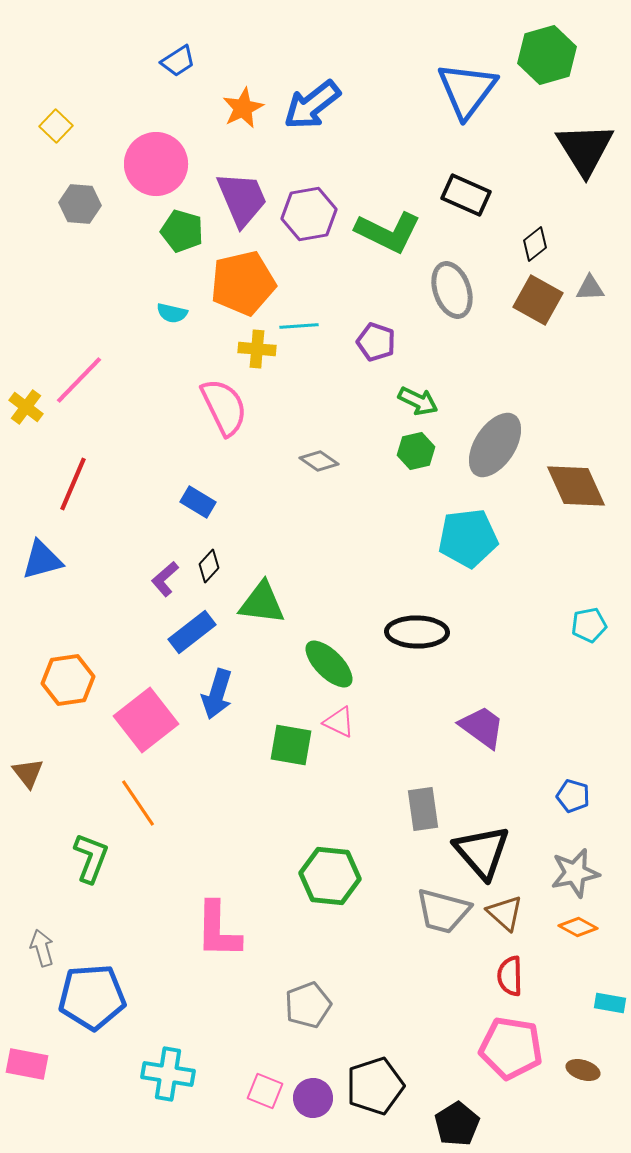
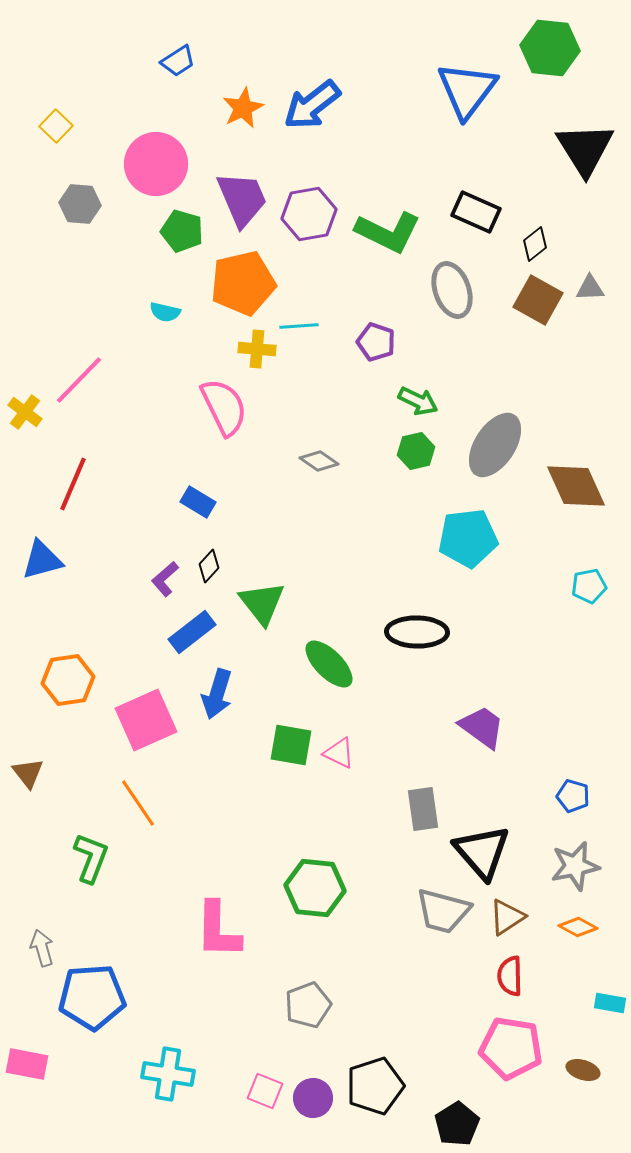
green hexagon at (547, 55): moved 3 px right, 7 px up; rotated 22 degrees clockwise
black rectangle at (466, 195): moved 10 px right, 17 px down
cyan semicircle at (172, 313): moved 7 px left, 1 px up
yellow cross at (26, 407): moved 1 px left, 5 px down
green triangle at (262, 603): rotated 45 degrees clockwise
cyan pentagon at (589, 625): moved 39 px up
pink square at (146, 720): rotated 14 degrees clockwise
pink triangle at (339, 722): moved 31 px down
gray star at (575, 873): moved 7 px up
green hexagon at (330, 876): moved 15 px left, 12 px down
brown triangle at (505, 913): moved 2 px right, 4 px down; rotated 45 degrees clockwise
